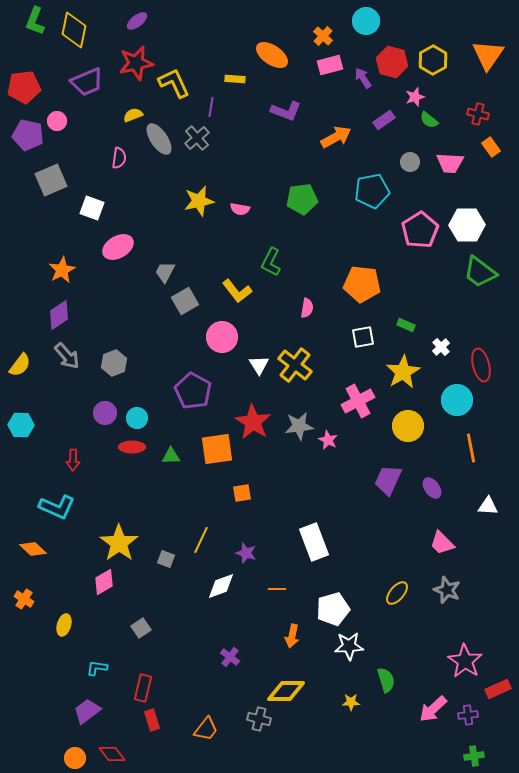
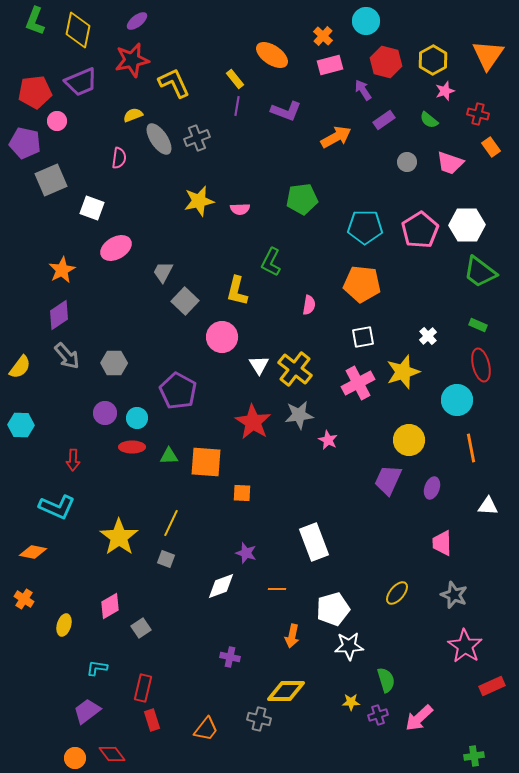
yellow diamond at (74, 30): moved 4 px right
red hexagon at (392, 62): moved 6 px left
red star at (136, 63): moved 4 px left, 3 px up
purple arrow at (363, 78): moved 12 px down
yellow rectangle at (235, 79): rotated 48 degrees clockwise
purple trapezoid at (87, 82): moved 6 px left
red pentagon at (24, 87): moved 11 px right, 5 px down
pink star at (415, 97): moved 30 px right, 6 px up
purple line at (211, 107): moved 26 px right, 1 px up
purple pentagon at (28, 135): moved 3 px left, 8 px down
gray cross at (197, 138): rotated 20 degrees clockwise
gray circle at (410, 162): moved 3 px left
pink trapezoid at (450, 163): rotated 16 degrees clockwise
cyan pentagon at (372, 191): moved 7 px left, 36 px down; rotated 12 degrees clockwise
pink semicircle at (240, 209): rotated 12 degrees counterclockwise
pink ellipse at (118, 247): moved 2 px left, 1 px down
gray trapezoid at (165, 272): moved 2 px left
yellow L-shape at (237, 291): rotated 52 degrees clockwise
gray square at (185, 301): rotated 16 degrees counterclockwise
pink semicircle at (307, 308): moved 2 px right, 3 px up
green rectangle at (406, 325): moved 72 px right
white cross at (441, 347): moved 13 px left, 11 px up
gray hexagon at (114, 363): rotated 20 degrees clockwise
yellow semicircle at (20, 365): moved 2 px down
yellow cross at (295, 365): moved 4 px down
yellow star at (403, 372): rotated 12 degrees clockwise
purple pentagon at (193, 391): moved 15 px left
pink cross at (358, 401): moved 18 px up
gray star at (299, 426): moved 11 px up
yellow circle at (408, 426): moved 1 px right, 14 px down
orange square at (217, 449): moved 11 px left, 13 px down; rotated 12 degrees clockwise
green triangle at (171, 456): moved 2 px left
purple ellipse at (432, 488): rotated 55 degrees clockwise
orange square at (242, 493): rotated 12 degrees clockwise
yellow line at (201, 540): moved 30 px left, 17 px up
yellow star at (119, 543): moved 6 px up
pink trapezoid at (442, 543): rotated 44 degrees clockwise
orange diamond at (33, 549): moved 3 px down; rotated 32 degrees counterclockwise
pink diamond at (104, 582): moved 6 px right, 24 px down
gray star at (447, 590): moved 7 px right, 5 px down
purple cross at (230, 657): rotated 24 degrees counterclockwise
pink star at (465, 661): moved 15 px up
red rectangle at (498, 689): moved 6 px left, 3 px up
pink arrow at (433, 709): moved 14 px left, 9 px down
purple cross at (468, 715): moved 90 px left; rotated 12 degrees counterclockwise
